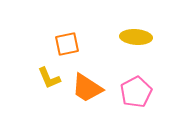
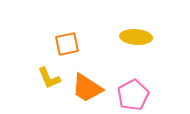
pink pentagon: moved 3 px left, 3 px down
